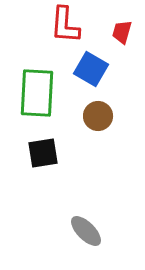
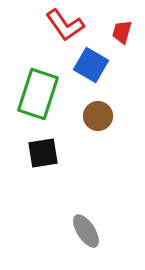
red L-shape: rotated 39 degrees counterclockwise
blue square: moved 4 px up
green rectangle: moved 1 px right, 1 px down; rotated 15 degrees clockwise
gray ellipse: rotated 12 degrees clockwise
